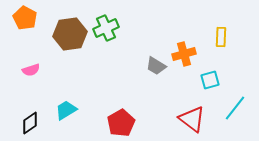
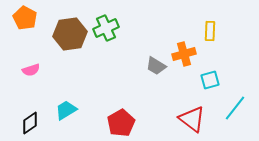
yellow rectangle: moved 11 px left, 6 px up
